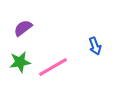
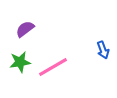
purple semicircle: moved 2 px right, 1 px down
blue arrow: moved 8 px right, 4 px down
